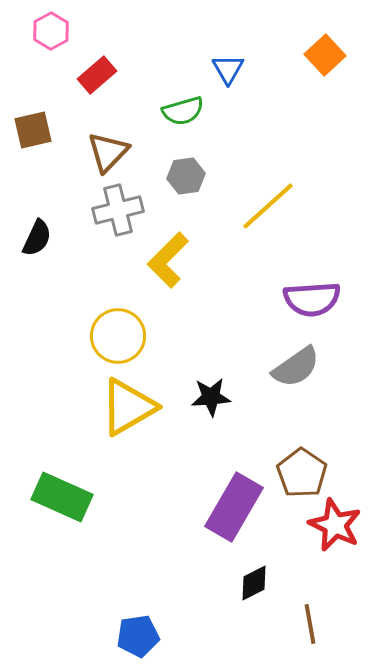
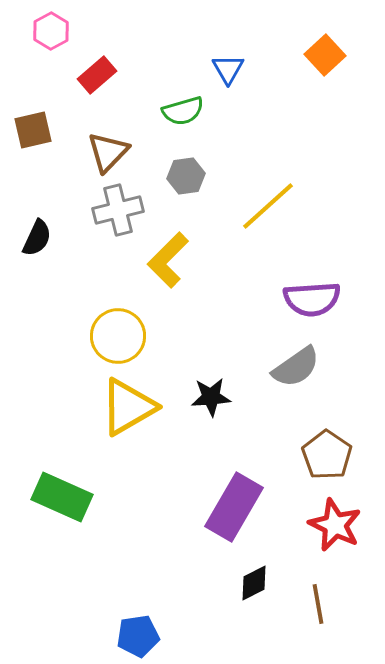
brown pentagon: moved 25 px right, 18 px up
brown line: moved 8 px right, 20 px up
